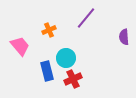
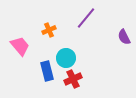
purple semicircle: rotated 21 degrees counterclockwise
